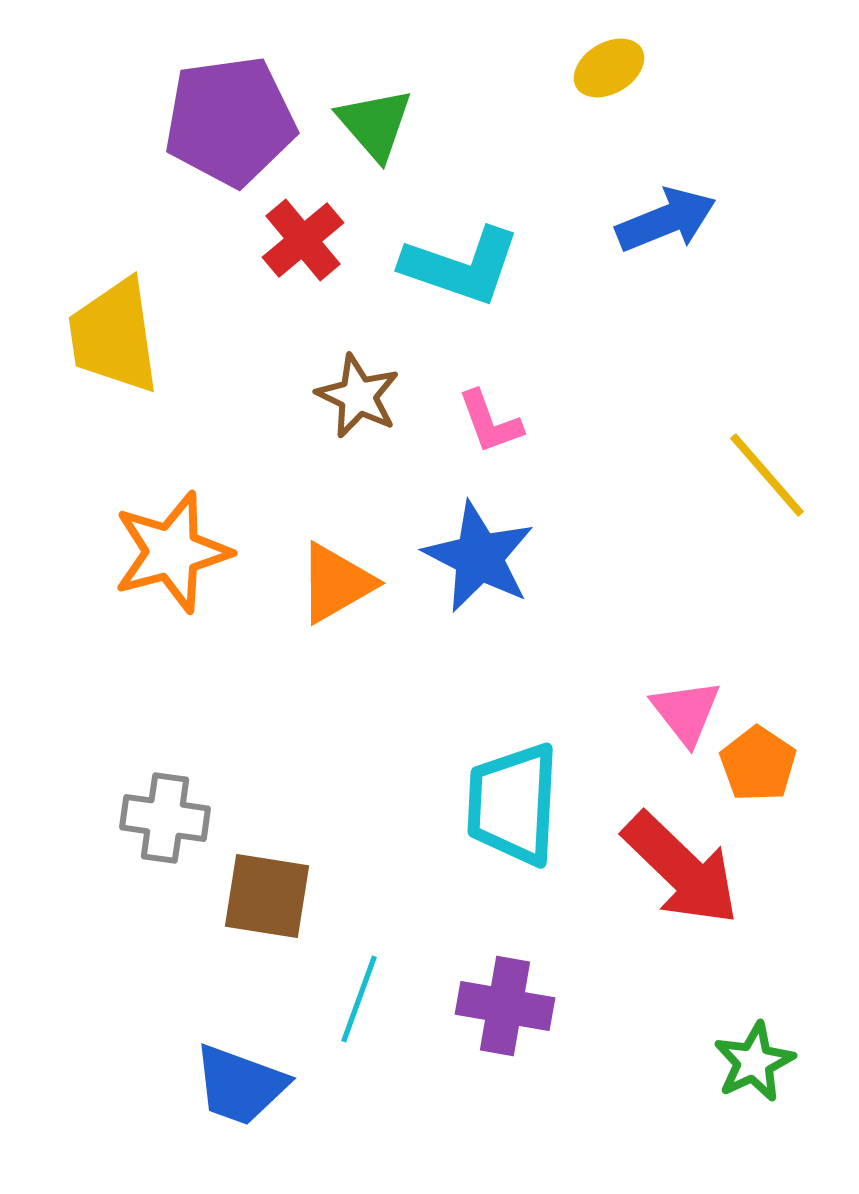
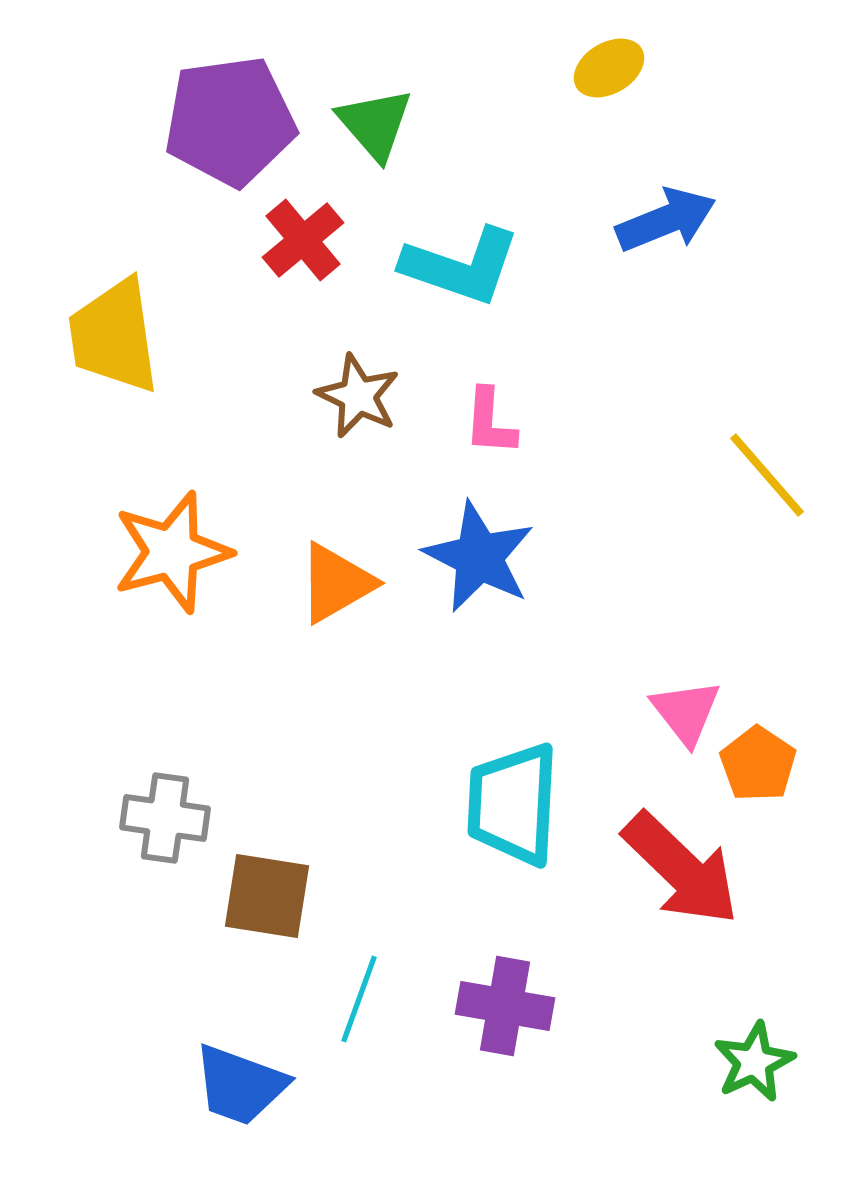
pink L-shape: rotated 24 degrees clockwise
